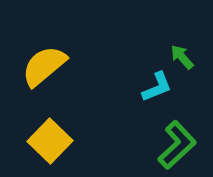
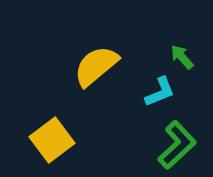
yellow semicircle: moved 52 px right
cyan L-shape: moved 3 px right, 5 px down
yellow square: moved 2 px right, 1 px up; rotated 9 degrees clockwise
